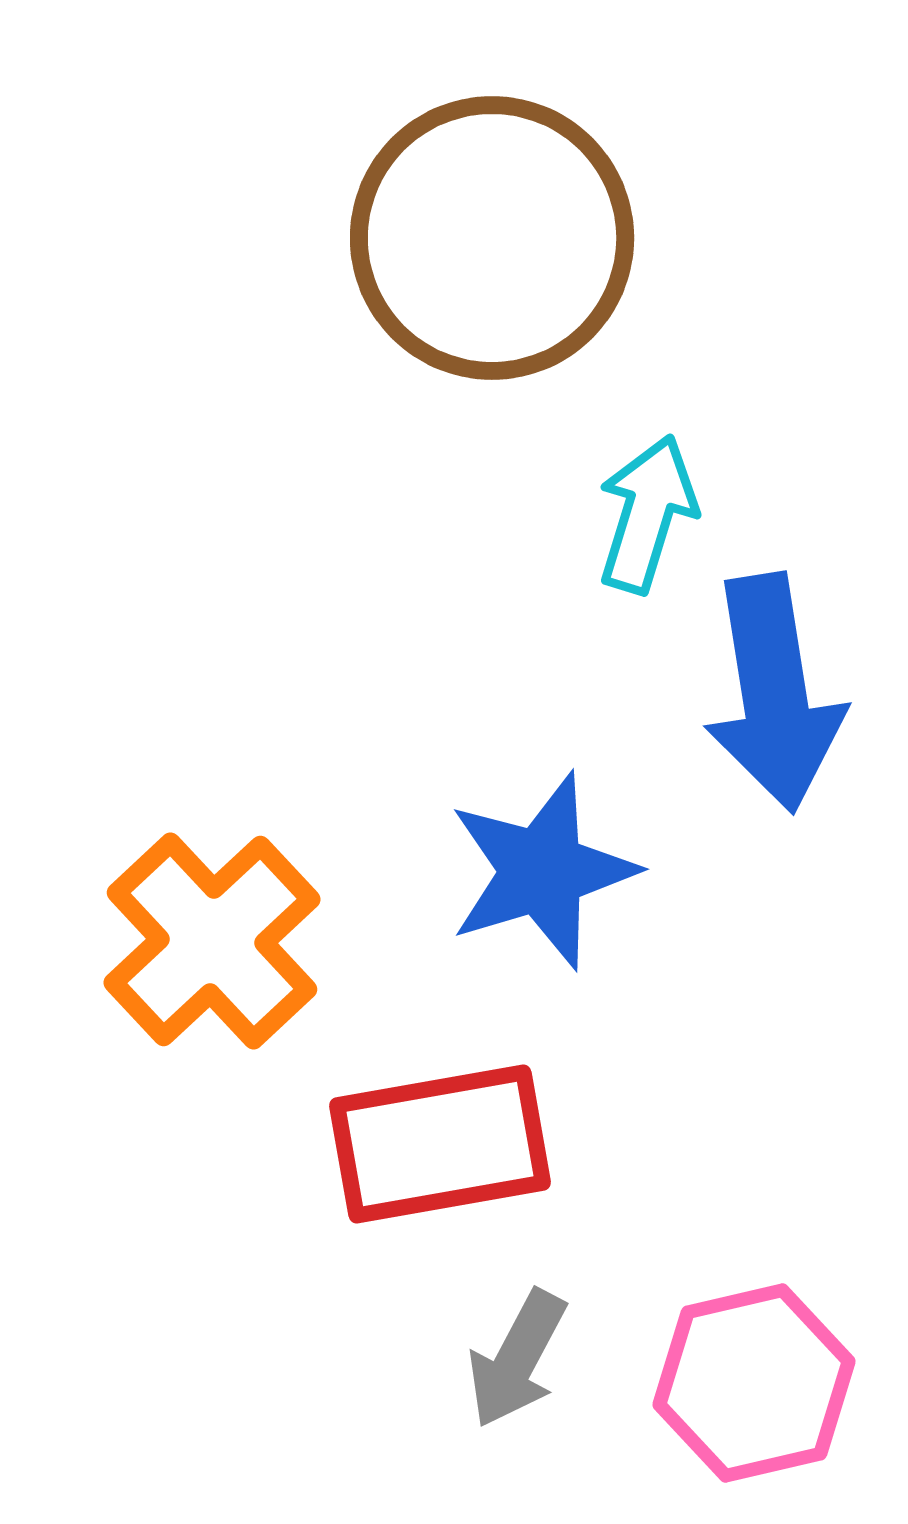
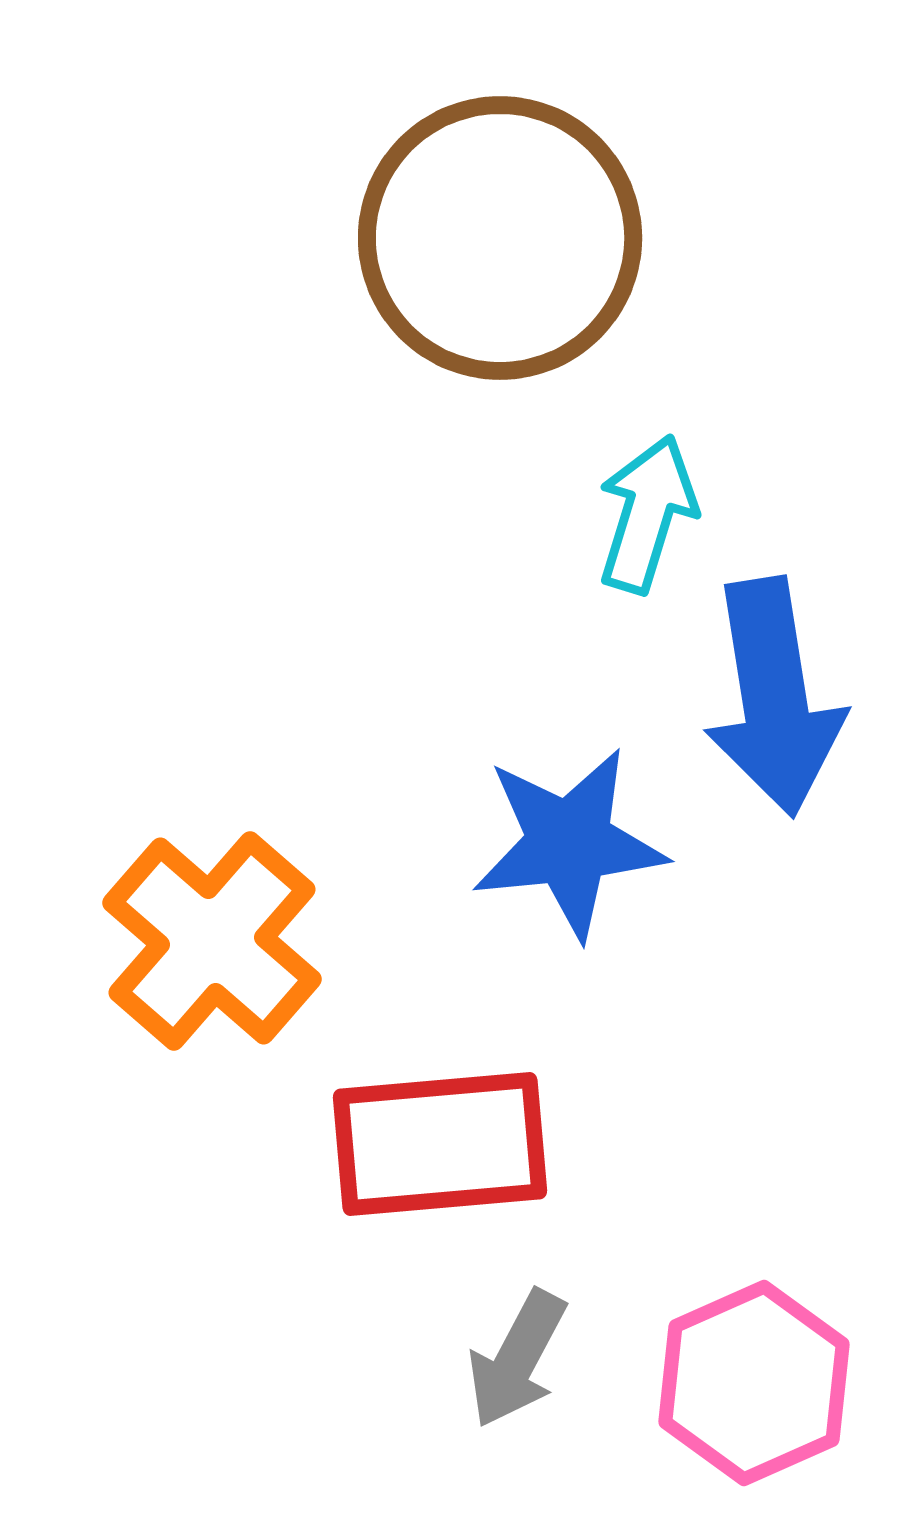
brown circle: moved 8 px right
blue arrow: moved 4 px down
blue star: moved 27 px right, 28 px up; rotated 11 degrees clockwise
orange cross: rotated 6 degrees counterclockwise
red rectangle: rotated 5 degrees clockwise
pink hexagon: rotated 11 degrees counterclockwise
